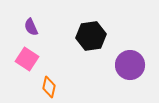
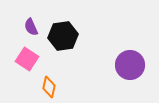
black hexagon: moved 28 px left
